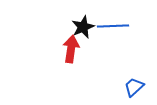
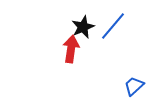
blue line: rotated 48 degrees counterclockwise
blue trapezoid: moved 1 px up
